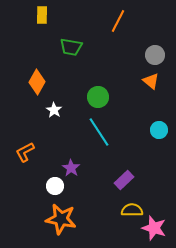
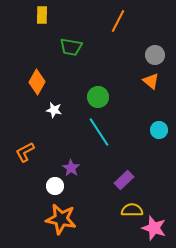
white star: rotated 21 degrees counterclockwise
